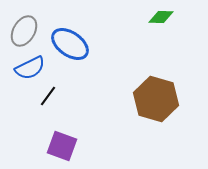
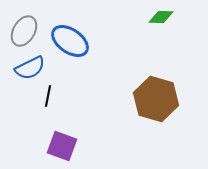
blue ellipse: moved 3 px up
black line: rotated 25 degrees counterclockwise
